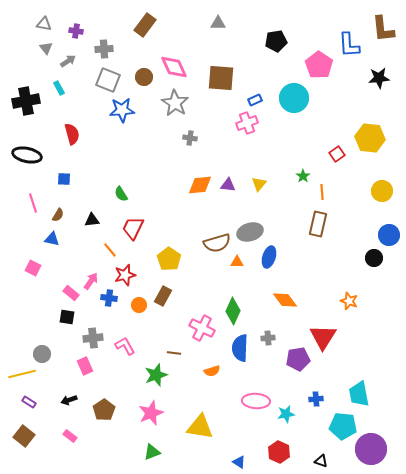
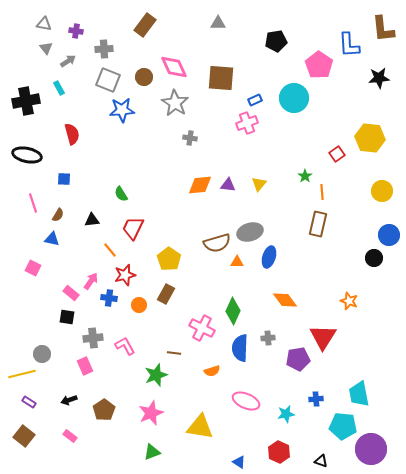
green star at (303, 176): moved 2 px right
brown rectangle at (163, 296): moved 3 px right, 2 px up
pink ellipse at (256, 401): moved 10 px left; rotated 20 degrees clockwise
